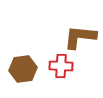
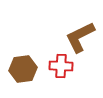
brown L-shape: rotated 32 degrees counterclockwise
